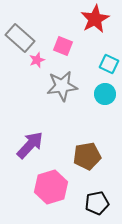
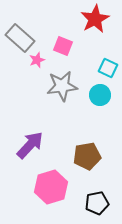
cyan square: moved 1 px left, 4 px down
cyan circle: moved 5 px left, 1 px down
